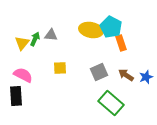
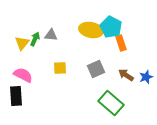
gray square: moved 3 px left, 3 px up
